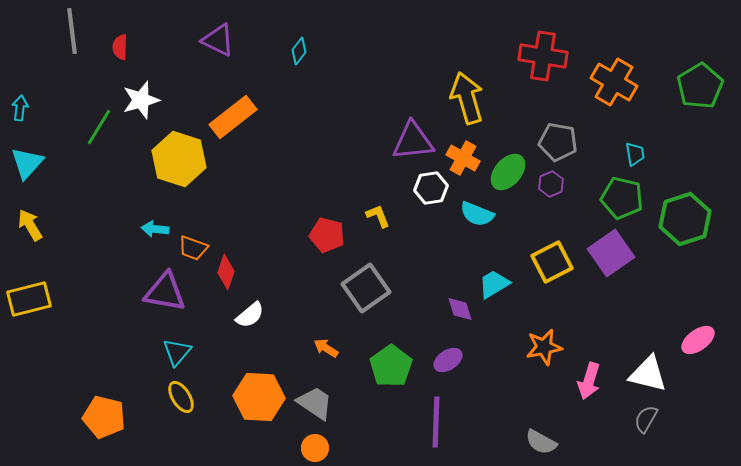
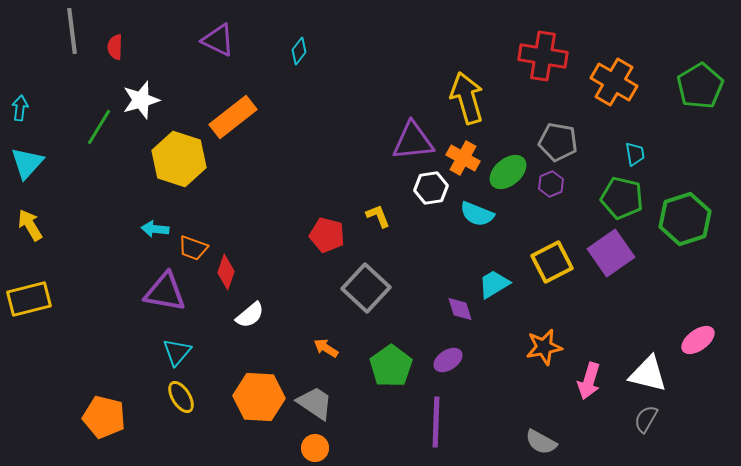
red semicircle at (120, 47): moved 5 px left
green ellipse at (508, 172): rotated 9 degrees clockwise
gray square at (366, 288): rotated 12 degrees counterclockwise
